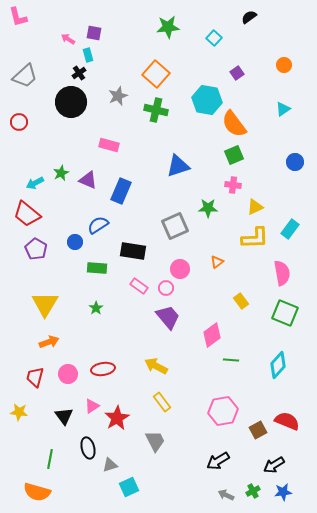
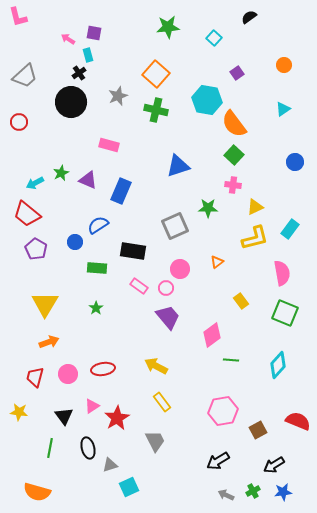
green square at (234, 155): rotated 24 degrees counterclockwise
yellow L-shape at (255, 238): rotated 12 degrees counterclockwise
red semicircle at (287, 421): moved 11 px right
green line at (50, 459): moved 11 px up
